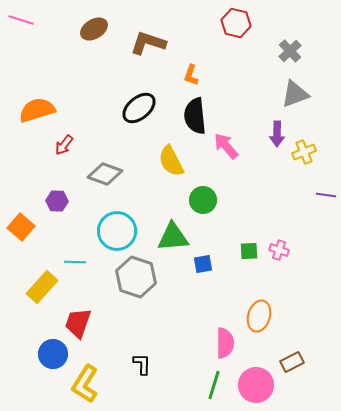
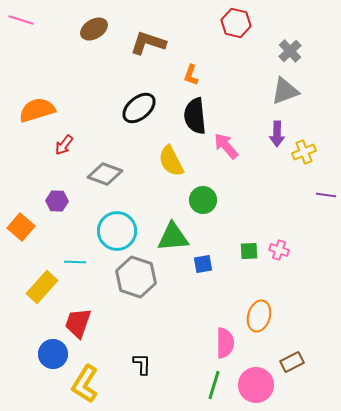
gray triangle: moved 10 px left, 3 px up
